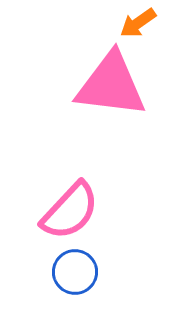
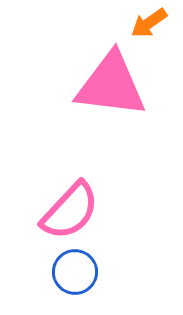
orange arrow: moved 11 px right
